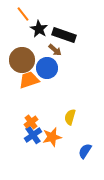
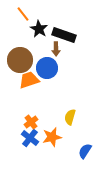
brown arrow: moved 1 px right, 1 px up; rotated 48 degrees clockwise
brown circle: moved 2 px left
blue cross: moved 3 px left, 3 px down; rotated 18 degrees counterclockwise
